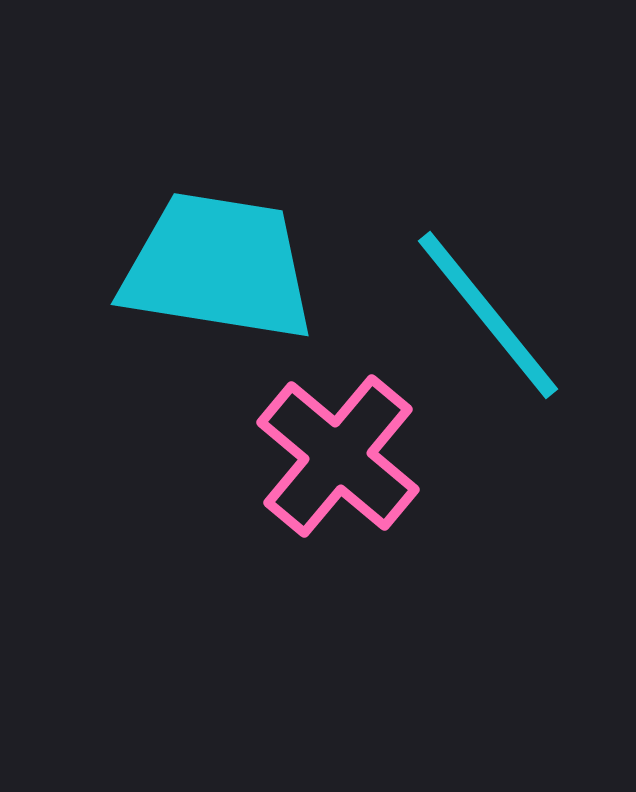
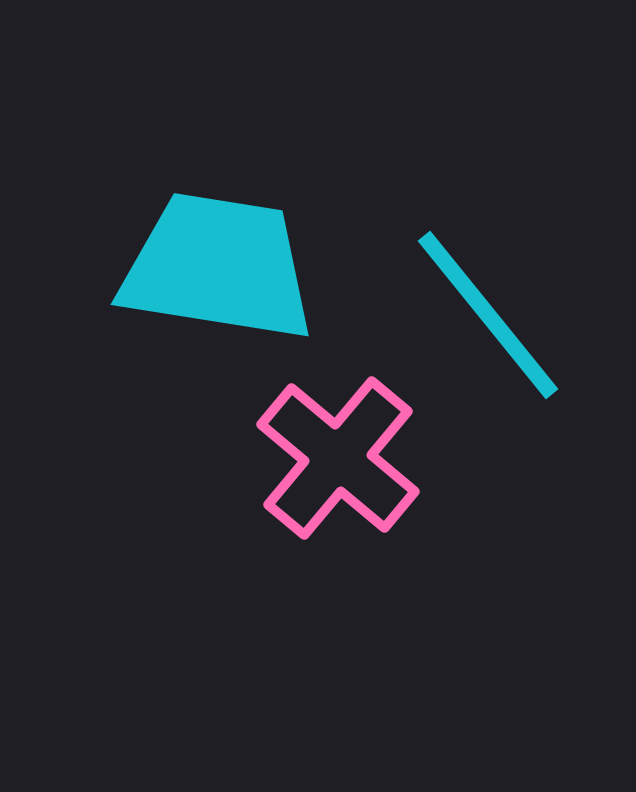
pink cross: moved 2 px down
